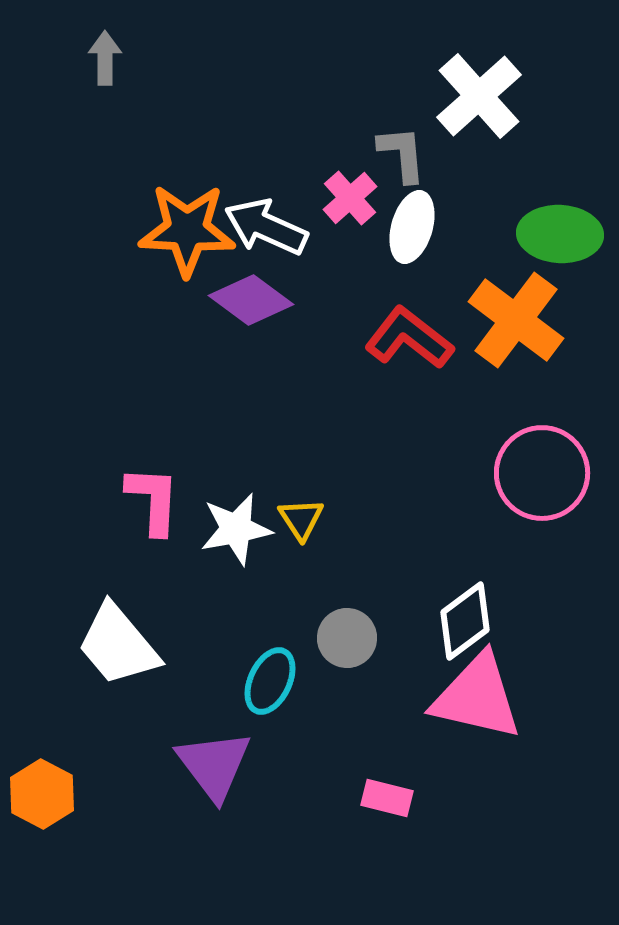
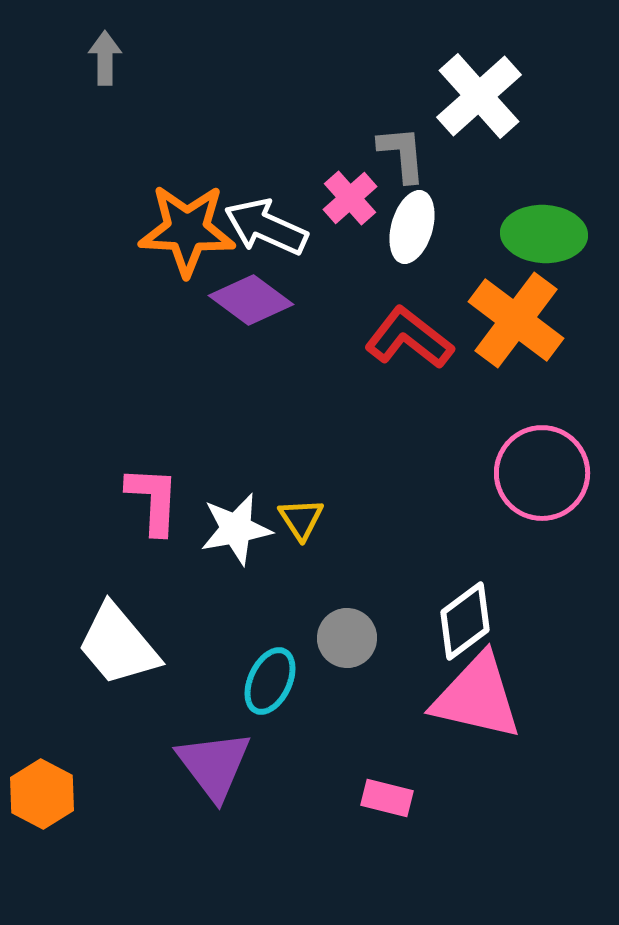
green ellipse: moved 16 px left
